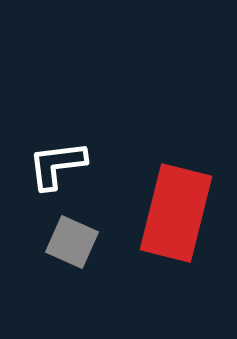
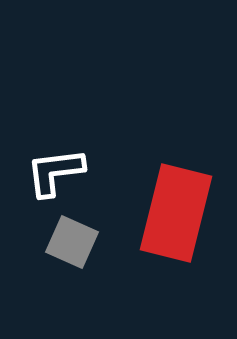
white L-shape: moved 2 px left, 7 px down
